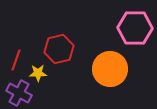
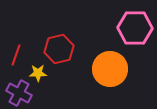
red line: moved 5 px up
